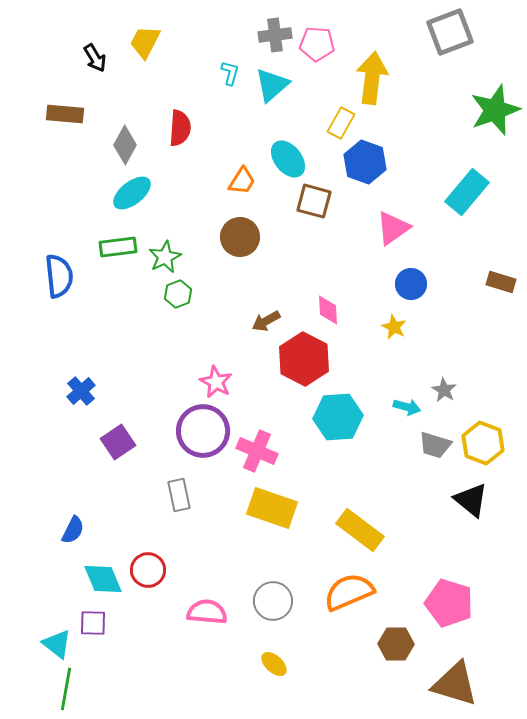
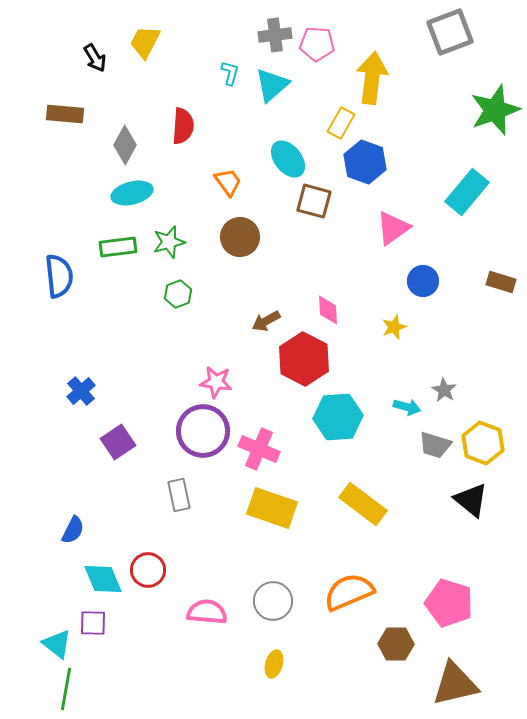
red semicircle at (180, 128): moved 3 px right, 2 px up
orange trapezoid at (242, 181): moved 14 px left, 1 px down; rotated 68 degrees counterclockwise
cyan ellipse at (132, 193): rotated 24 degrees clockwise
green star at (165, 257): moved 4 px right, 15 px up; rotated 12 degrees clockwise
blue circle at (411, 284): moved 12 px right, 3 px up
yellow star at (394, 327): rotated 25 degrees clockwise
pink star at (216, 382): rotated 20 degrees counterclockwise
pink cross at (257, 451): moved 2 px right, 2 px up
yellow rectangle at (360, 530): moved 3 px right, 26 px up
yellow ellipse at (274, 664): rotated 64 degrees clockwise
brown triangle at (455, 684): rotated 30 degrees counterclockwise
